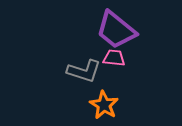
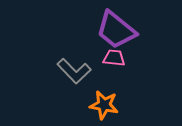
gray L-shape: moved 10 px left; rotated 28 degrees clockwise
orange star: rotated 20 degrees counterclockwise
